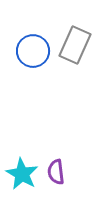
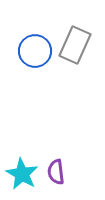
blue circle: moved 2 px right
